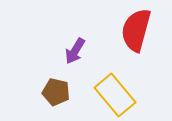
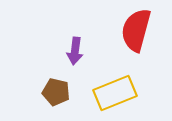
purple arrow: rotated 24 degrees counterclockwise
yellow rectangle: moved 2 px up; rotated 72 degrees counterclockwise
